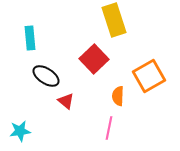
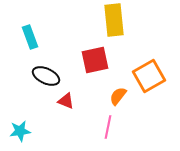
yellow rectangle: rotated 12 degrees clockwise
cyan rectangle: moved 1 px up; rotated 15 degrees counterclockwise
red square: moved 1 px right, 1 px down; rotated 32 degrees clockwise
black ellipse: rotated 8 degrees counterclockwise
orange semicircle: rotated 36 degrees clockwise
red triangle: rotated 18 degrees counterclockwise
pink line: moved 1 px left, 1 px up
